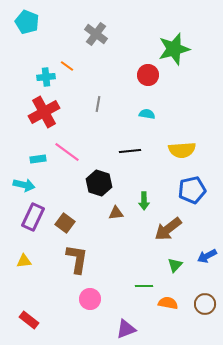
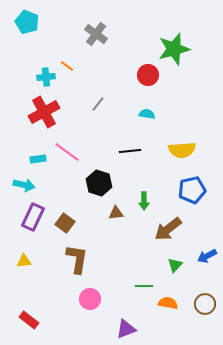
gray line: rotated 28 degrees clockwise
